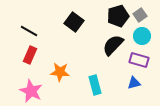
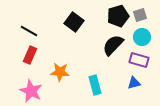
gray square: rotated 16 degrees clockwise
cyan circle: moved 1 px down
